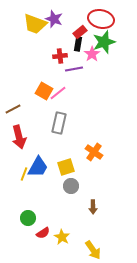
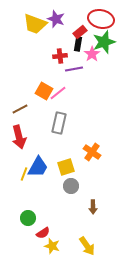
purple star: moved 2 px right
brown line: moved 7 px right
orange cross: moved 2 px left
yellow star: moved 10 px left, 9 px down; rotated 14 degrees counterclockwise
yellow arrow: moved 6 px left, 4 px up
